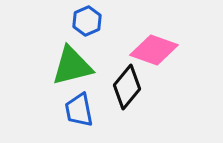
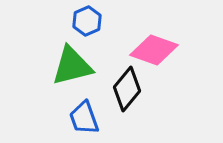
black diamond: moved 2 px down
blue trapezoid: moved 5 px right, 8 px down; rotated 9 degrees counterclockwise
